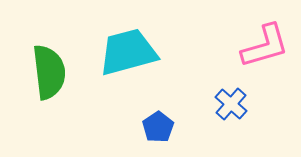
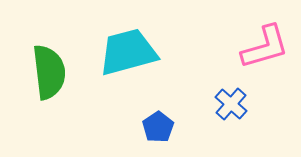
pink L-shape: moved 1 px down
